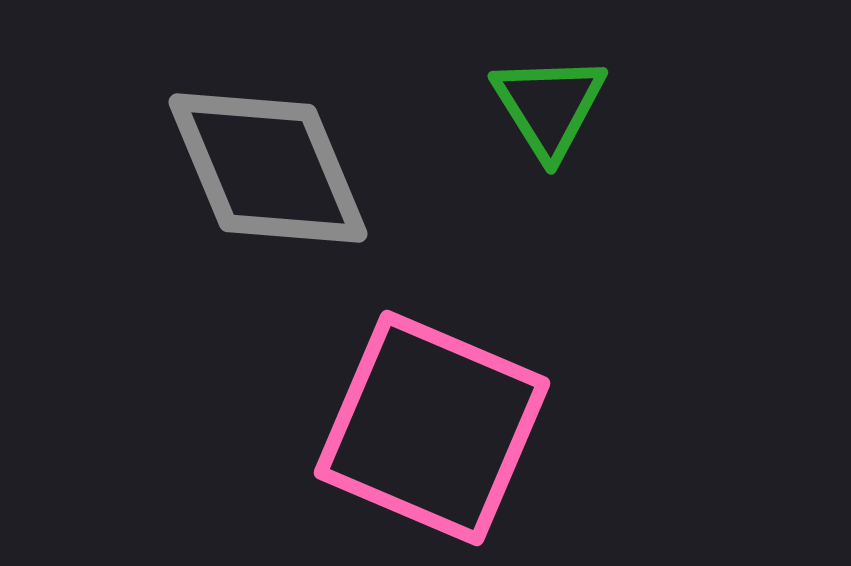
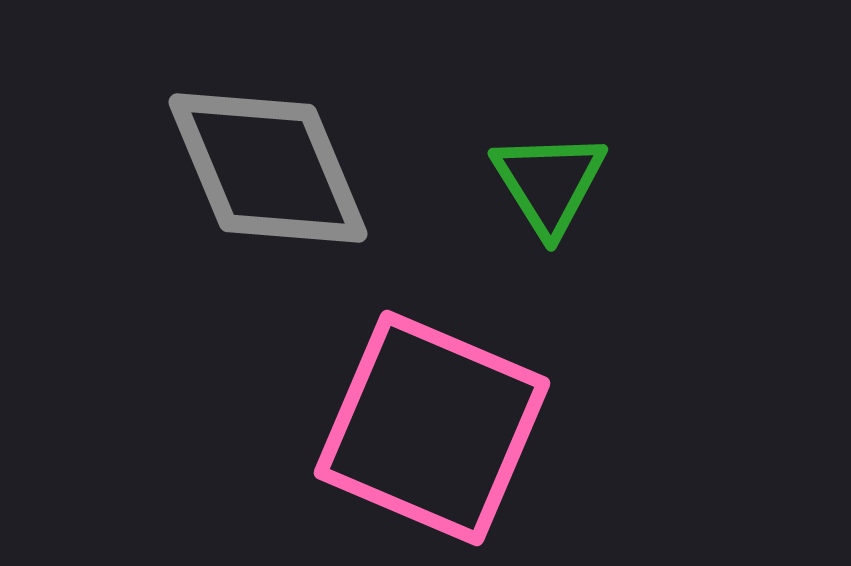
green triangle: moved 77 px down
